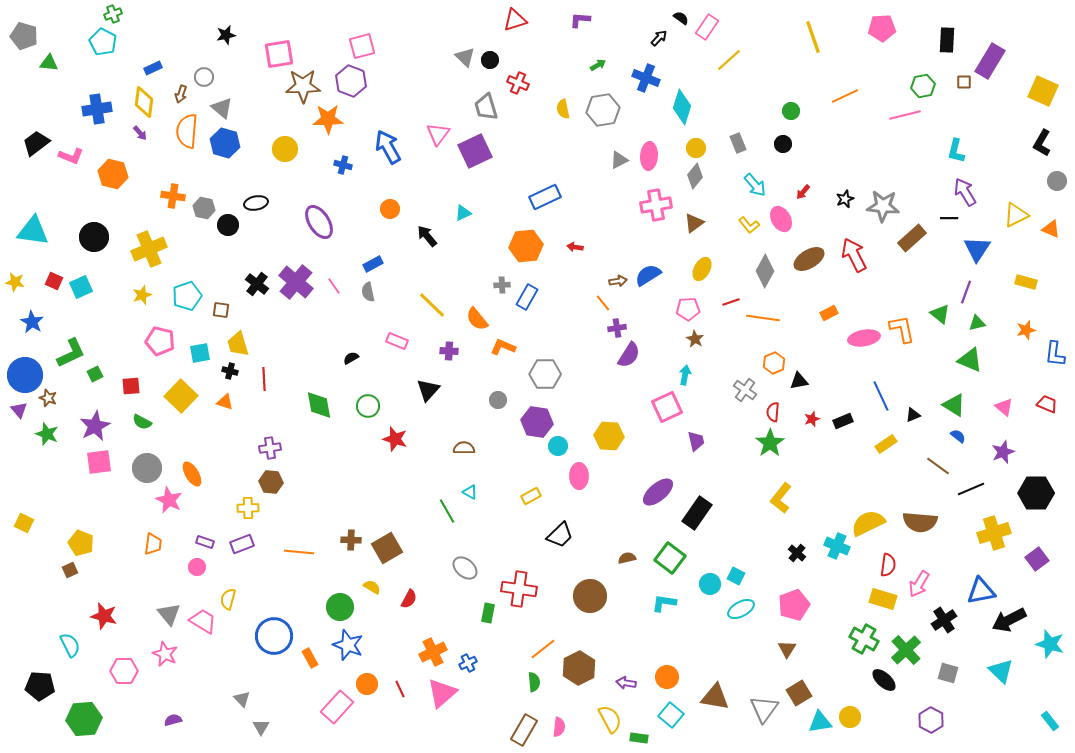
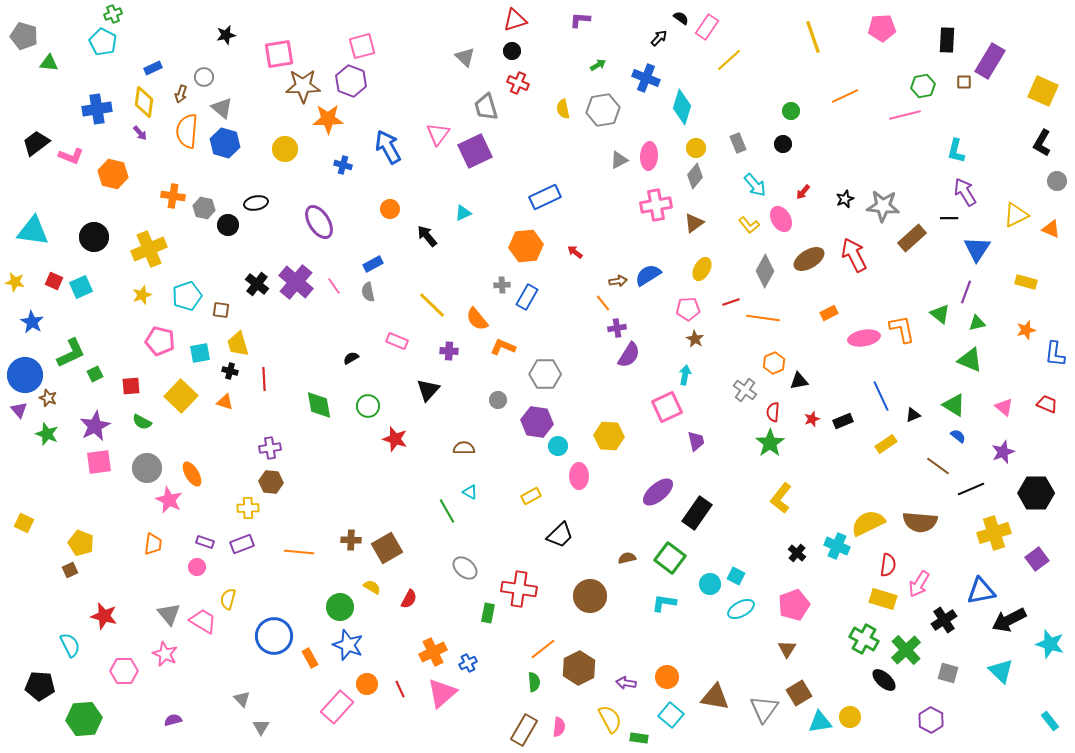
black circle at (490, 60): moved 22 px right, 9 px up
red arrow at (575, 247): moved 5 px down; rotated 28 degrees clockwise
